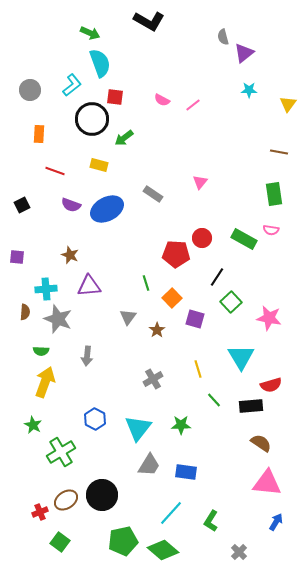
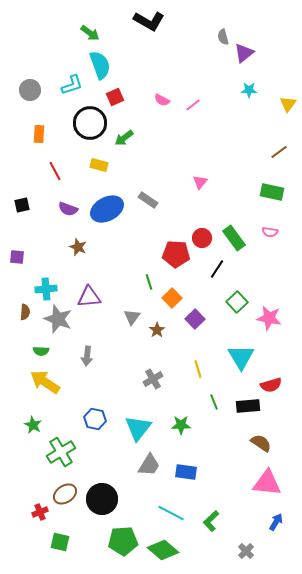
green arrow at (90, 33): rotated 12 degrees clockwise
cyan semicircle at (100, 63): moved 2 px down
cyan L-shape at (72, 85): rotated 20 degrees clockwise
red square at (115, 97): rotated 30 degrees counterclockwise
black circle at (92, 119): moved 2 px left, 4 px down
brown line at (279, 152): rotated 48 degrees counterclockwise
red line at (55, 171): rotated 42 degrees clockwise
gray rectangle at (153, 194): moved 5 px left, 6 px down
green rectangle at (274, 194): moved 2 px left, 2 px up; rotated 70 degrees counterclockwise
black square at (22, 205): rotated 14 degrees clockwise
purple semicircle at (71, 205): moved 3 px left, 4 px down
pink semicircle at (271, 230): moved 1 px left, 2 px down
green rectangle at (244, 239): moved 10 px left, 1 px up; rotated 25 degrees clockwise
brown star at (70, 255): moved 8 px right, 8 px up
black line at (217, 277): moved 8 px up
green line at (146, 283): moved 3 px right, 1 px up
purple triangle at (89, 286): moved 11 px down
green square at (231, 302): moved 6 px right
gray triangle at (128, 317): moved 4 px right
purple square at (195, 319): rotated 30 degrees clockwise
yellow arrow at (45, 382): rotated 76 degrees counterclockwise
green line at (214, 400): moved 2 px down; rotated 21 degrees clockwise
black rectangle at (251, 406): moved 3 px left
blue hexagon at (95, 419): rotated 15 degrees counterclockwise
black circle at (102, 495): moved 4 px down
brown ellipse at (66, 500): moved 1 px left, 6 px up
cyan line at (171, 513): rotated 76 degrees clockwise
green L-shape at (211, 521): rotated 15 degrees clockwise
green pentagon at (123, 541): rotated 8 degrees clockwise
green square at (60, 542): rotated 24 degrees counterclockwise
gray cross at (239, 552): moved 7 px right, 1 px up
